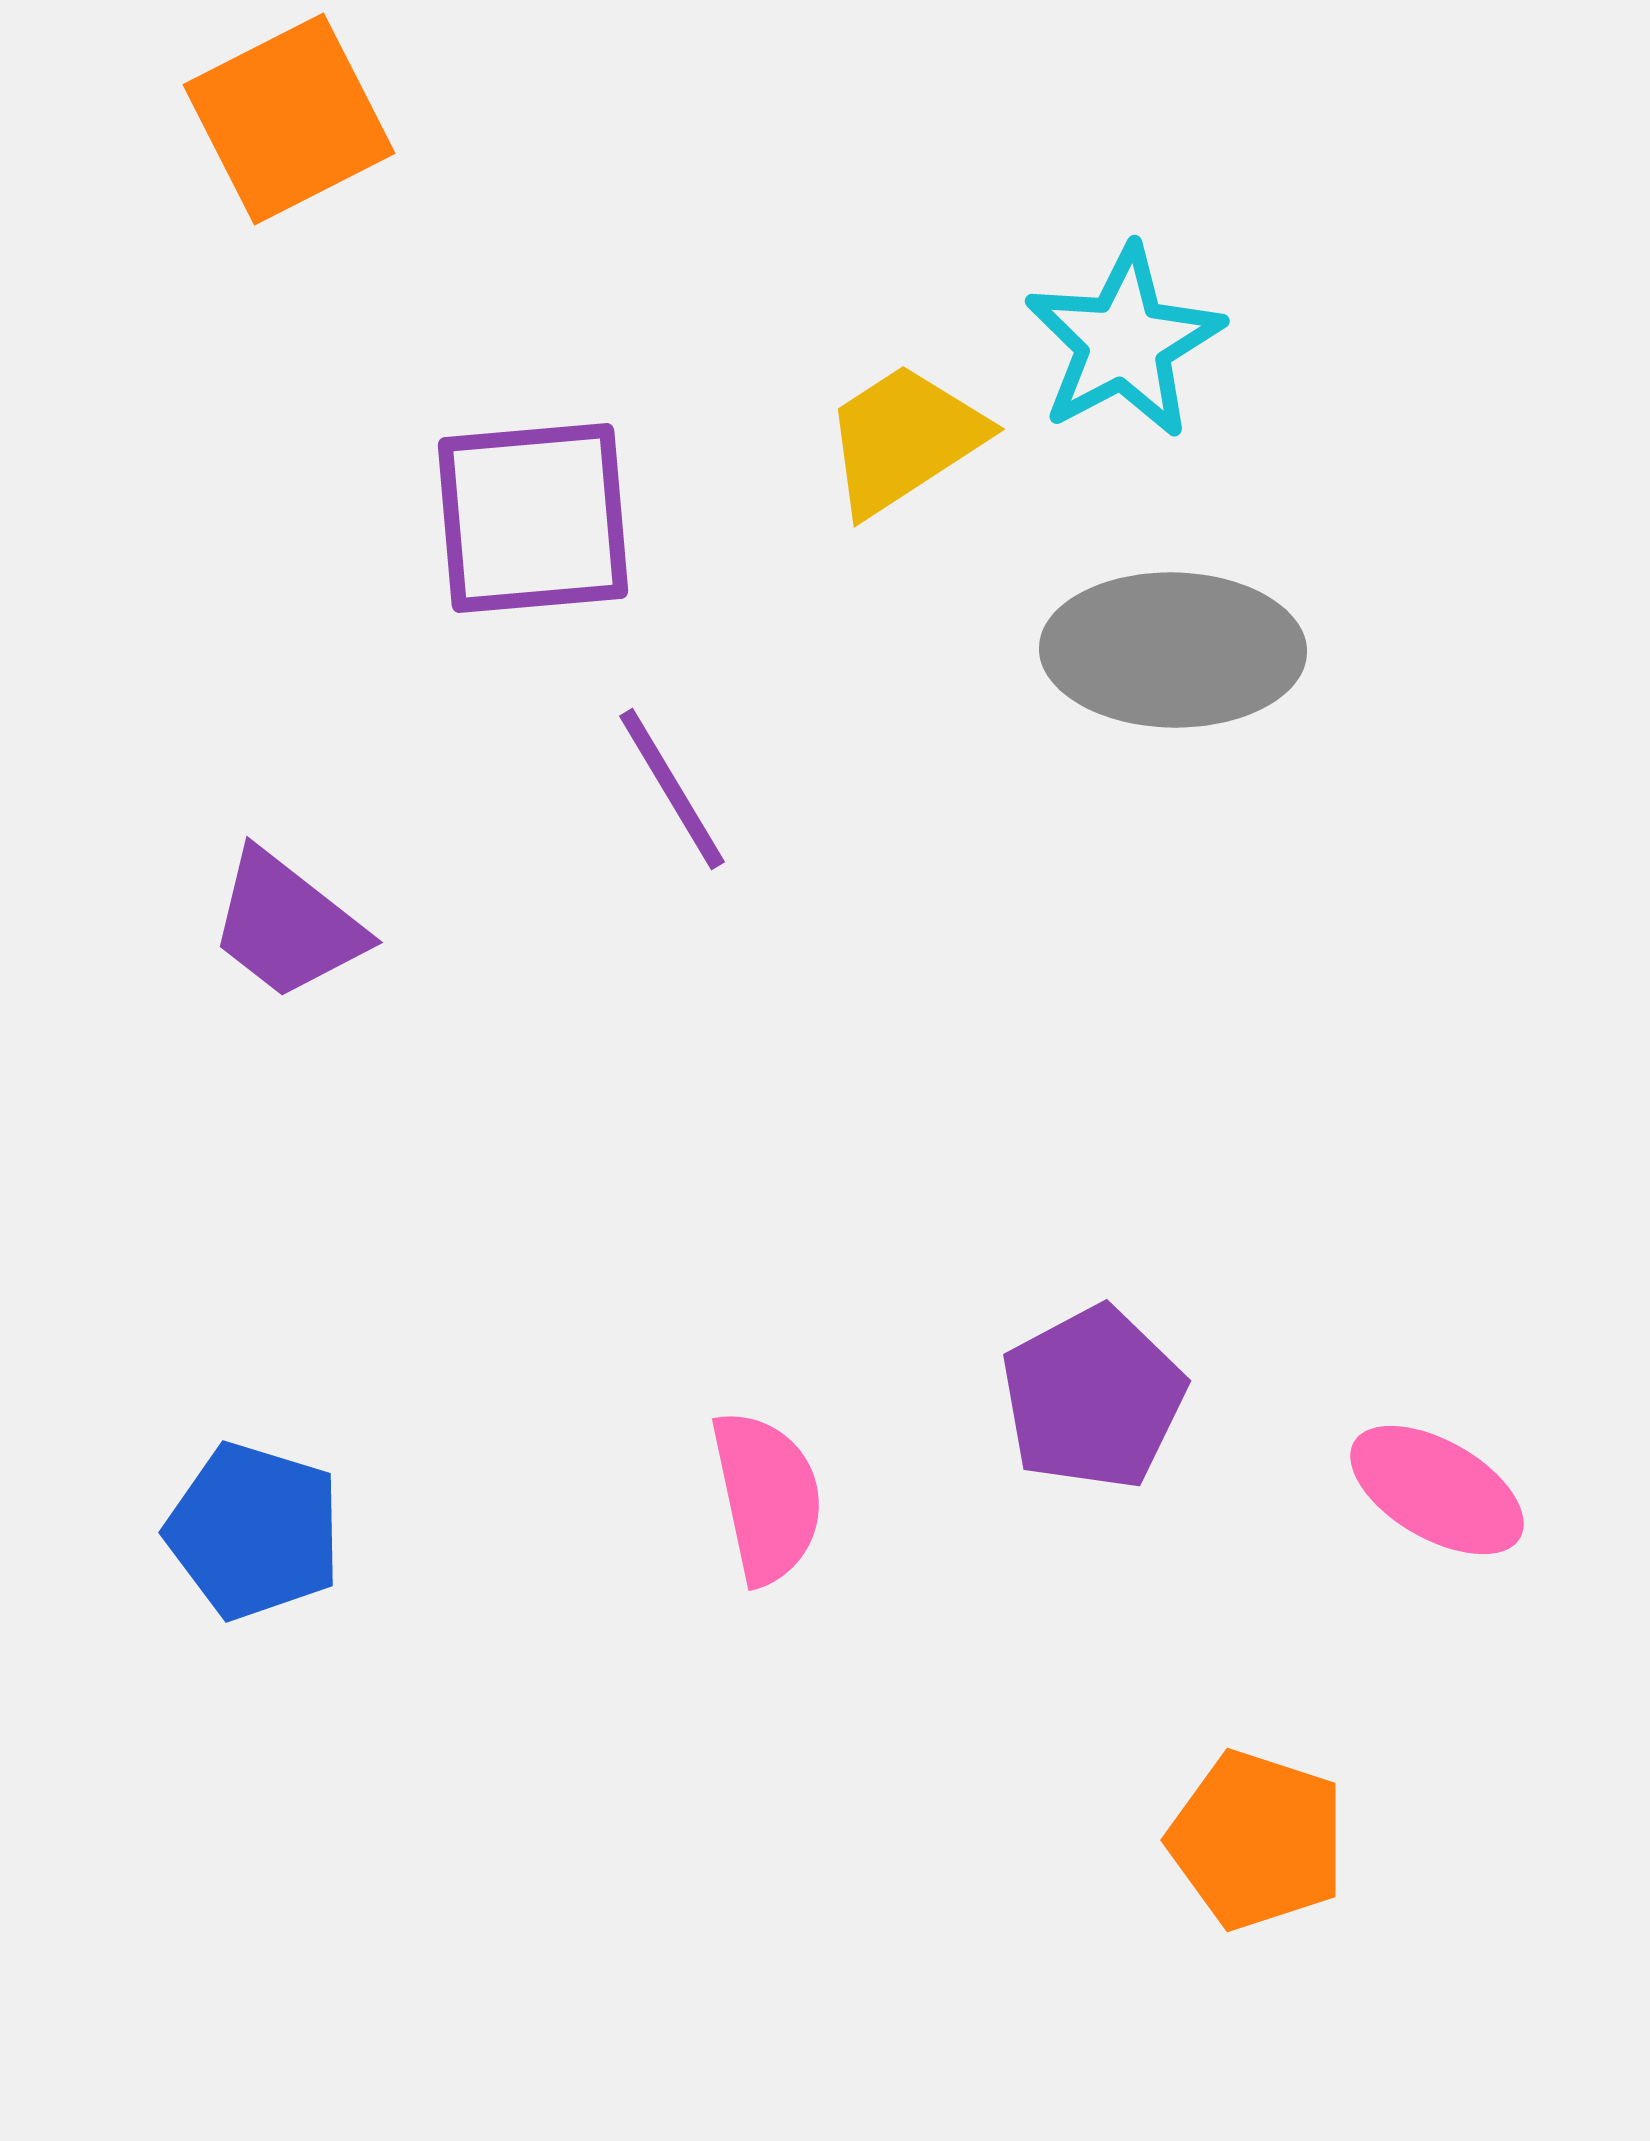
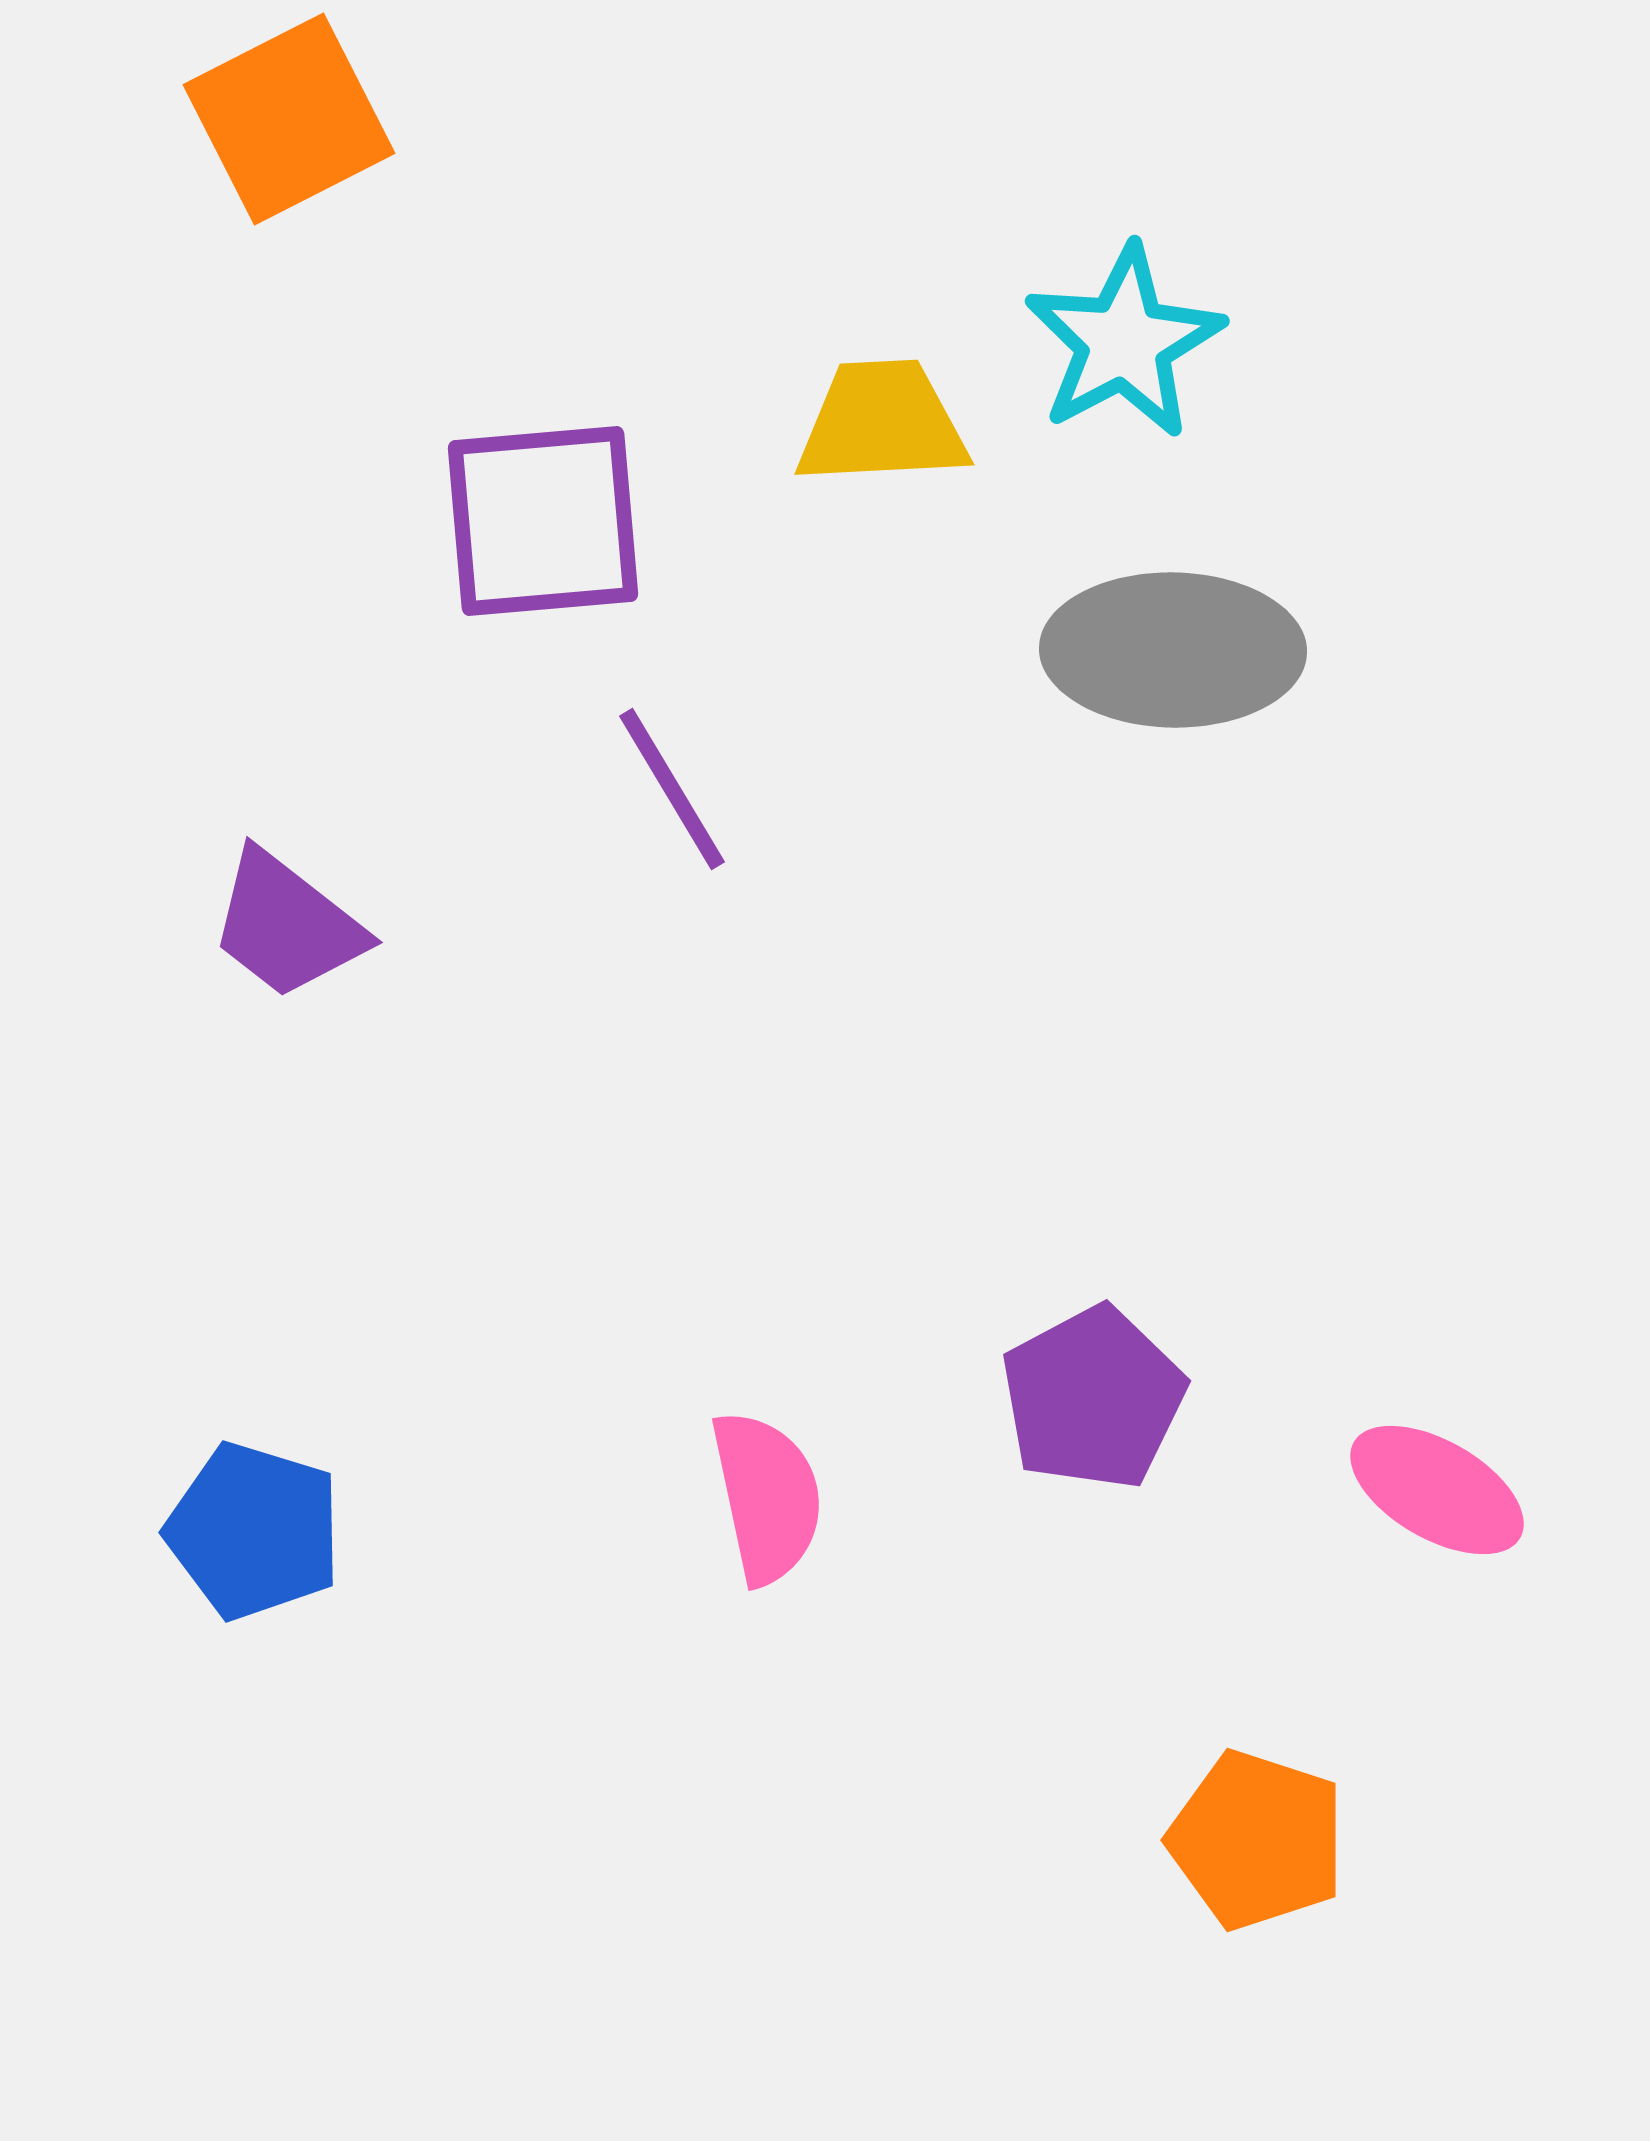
yellow trapezoid: moved 22 px left, 16 px up; rotated 30 degrees clockwise
purple square: moved 10 px right, 3 px down
